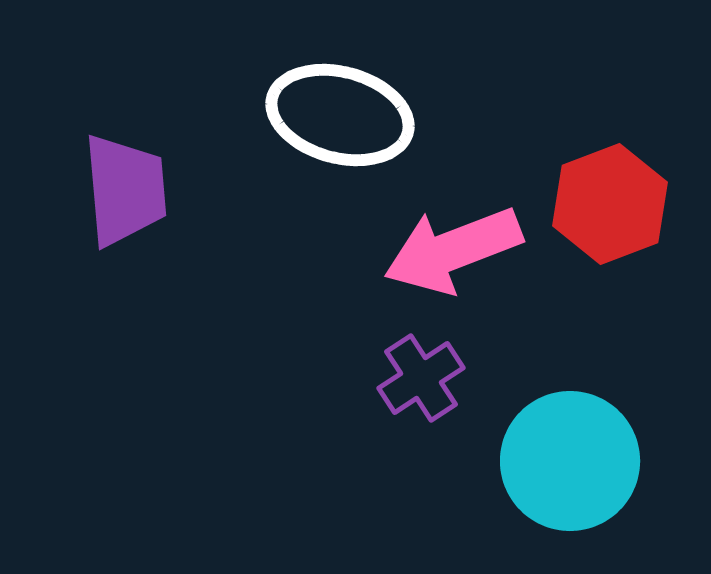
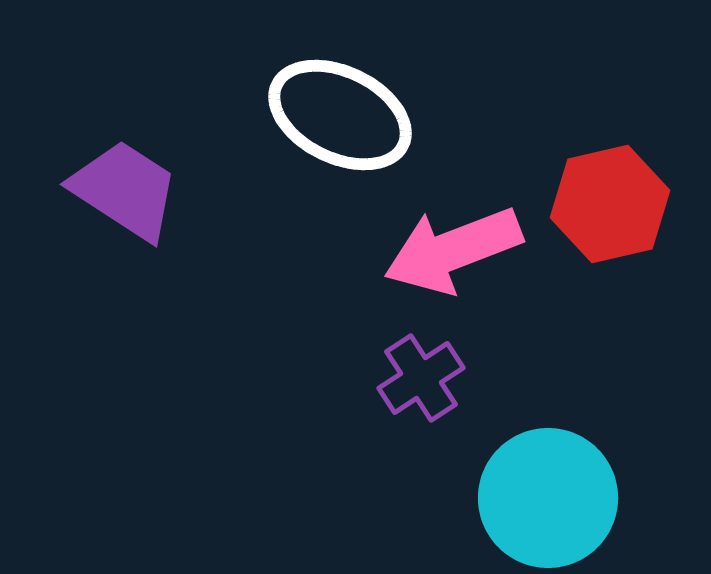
white ellipse: rotated 11 degrees clockwise
purple trapezoid: rotated 52 degrees counterclockwise
red hexagon: rotated 8 degrees clockwise
cyan circle: moved 22 px left, 37 px down
